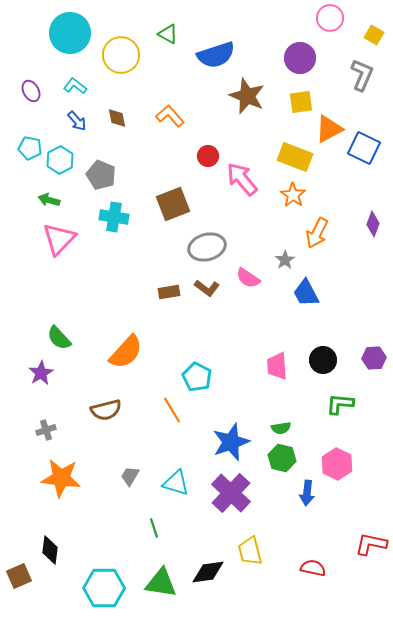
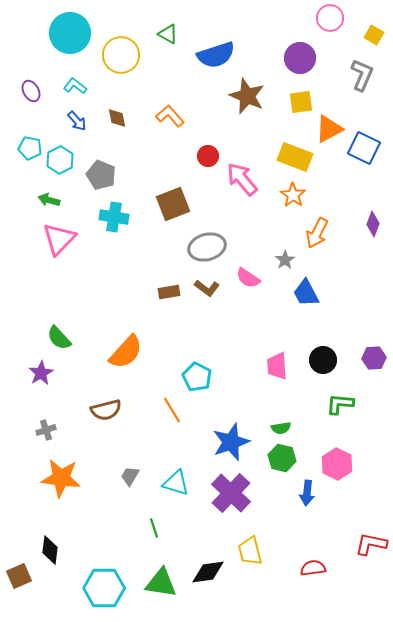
red semicircle at (313, 568): rotated 20 degrees counterclockwise
